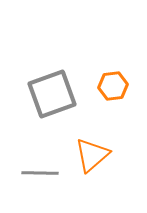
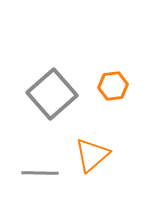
gray square: rotated 21 degrees counterclockwise
